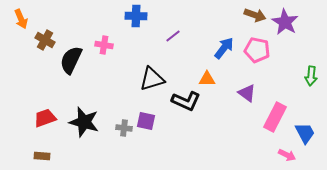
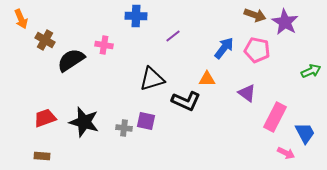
black semicircle: rotated 32 degrees clockwise
green arrow: moved 5 px up; rotated 120 degrees counterclockwise
pink arrow: moved 1 px left, 2 px up
